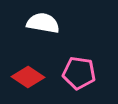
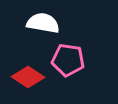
pink pentagon: moved 11 px left, 13 px up
